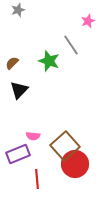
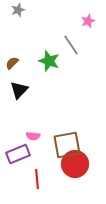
brown square: moved 2 px right, 1 px up; rotated 32 degrees clockwise
